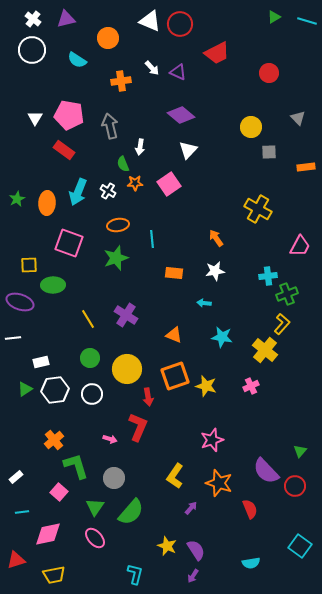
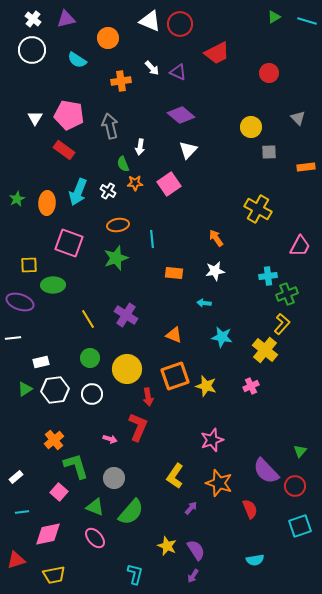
green triangle at (95, 507): rotated 42 degrees counterclockwise
cyan square at (300, 546): moved 20 px up; rotated 35 degrees clockwise
cyan semicircle at (251, 563): moved 4 px right, 3 px up
